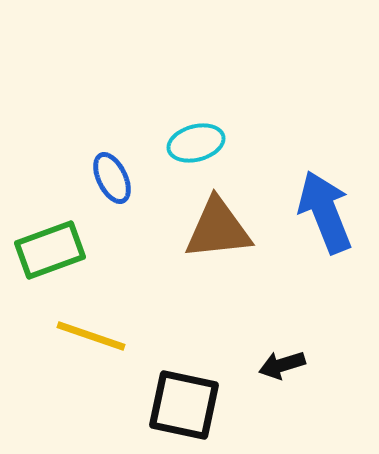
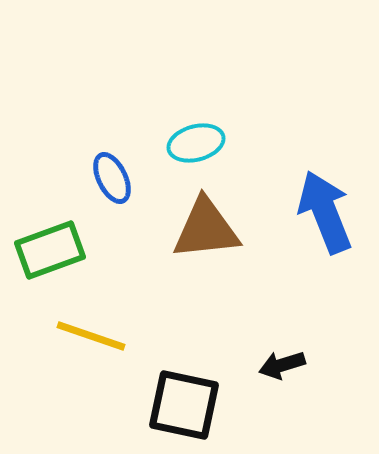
brown triangle: moved 12 px left
